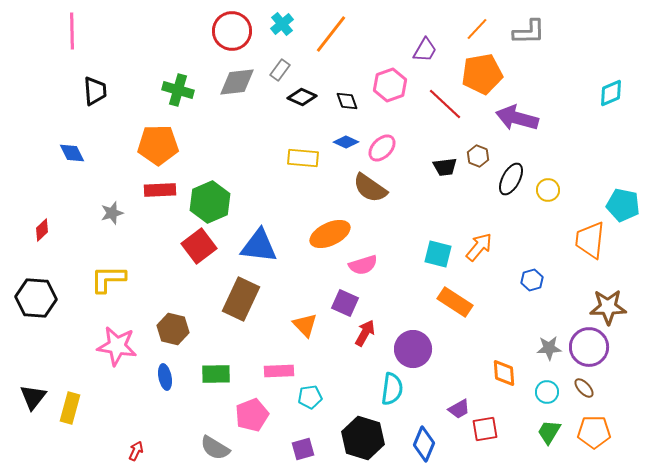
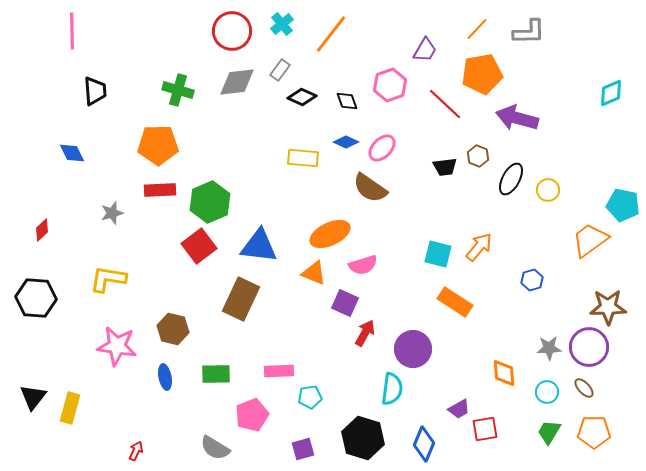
orange trapezoid at (590, 240): rotated 48 degrees clockwise
yellow L-shape at (108, 279): rotated 9 degrees clockwise
orange triangle at (305, 325): moved 9 px right, 52 px up; rotated 24 degrees counterclockwise
